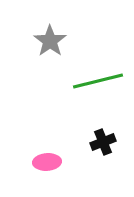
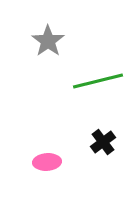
gray star: moved 2 px left
black cross: rotated 15 degrees counterclockwise
